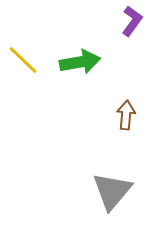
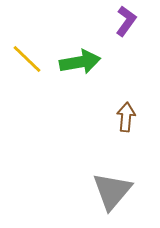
purple L-shape: moved 6 px left
yellow line: moved 4 px right, 1 px up
brown arrow: moved 2 px down
